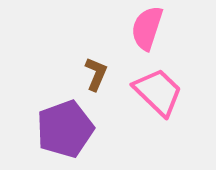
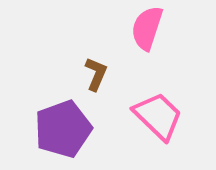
pink trapezoid: moved 24 px down
purple pentagon: moved 2 px left
